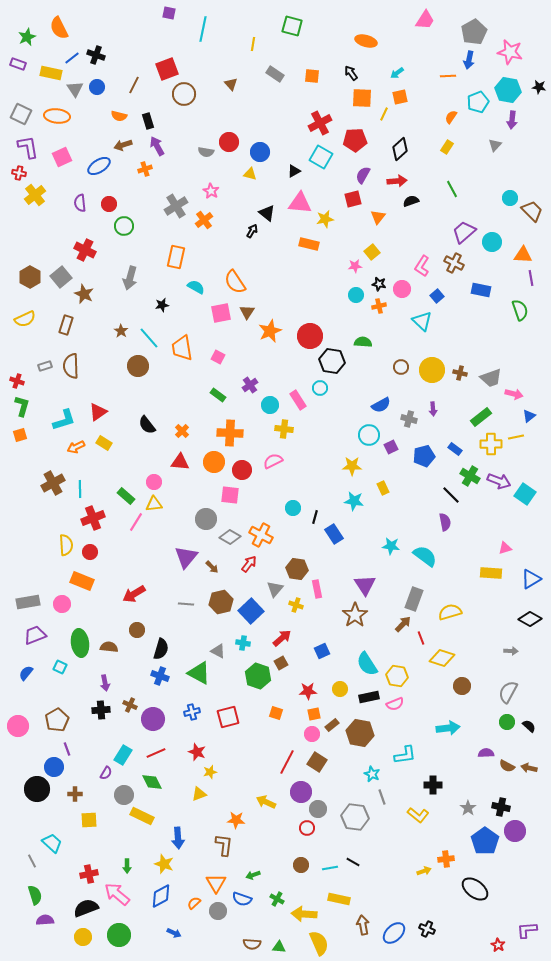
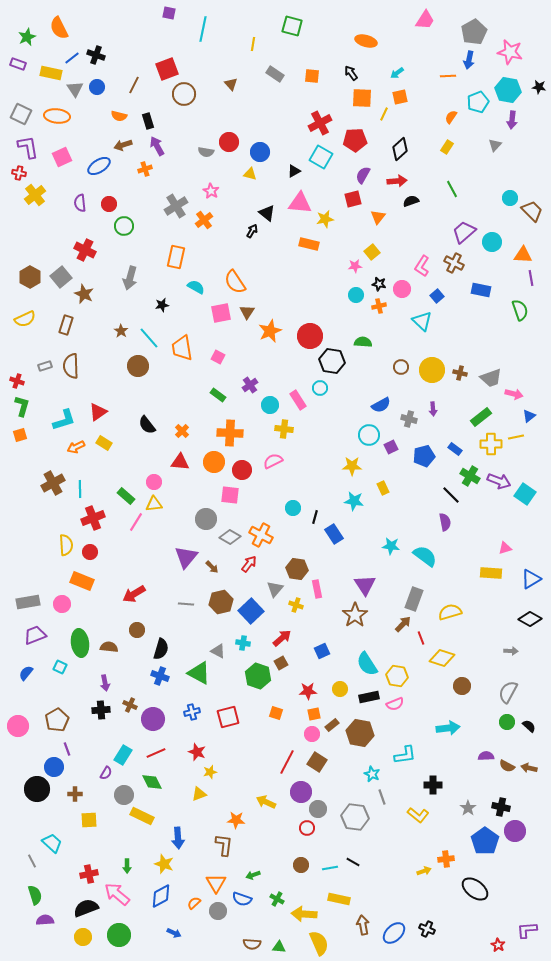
purple semicircle at (486, 753): moved 3 px down
